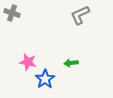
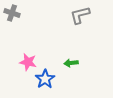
gray L-shape: rotated 10 degrees clockwise
